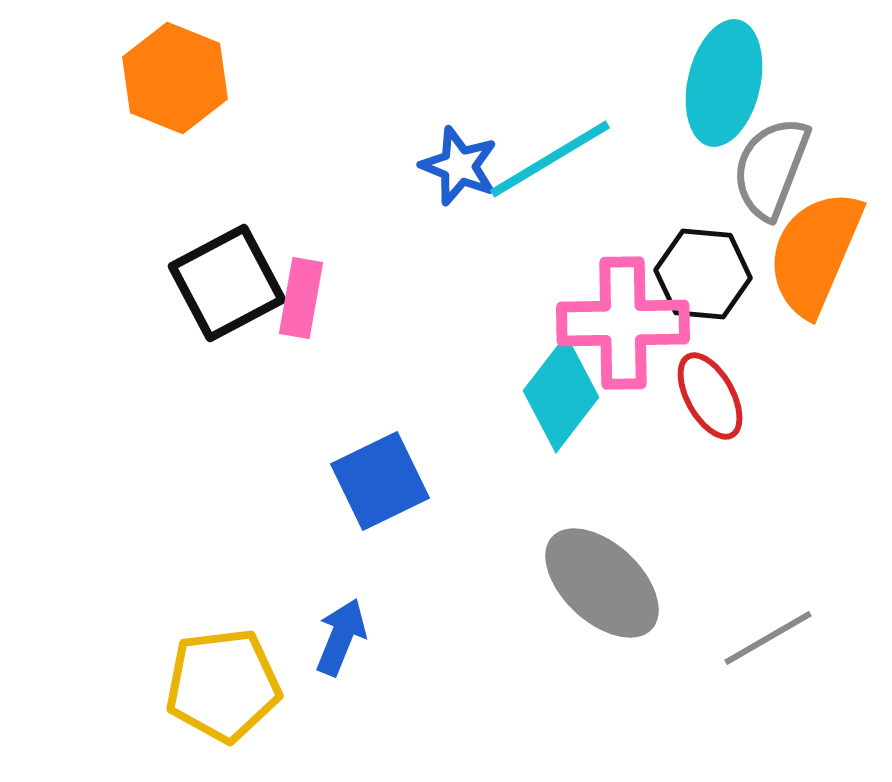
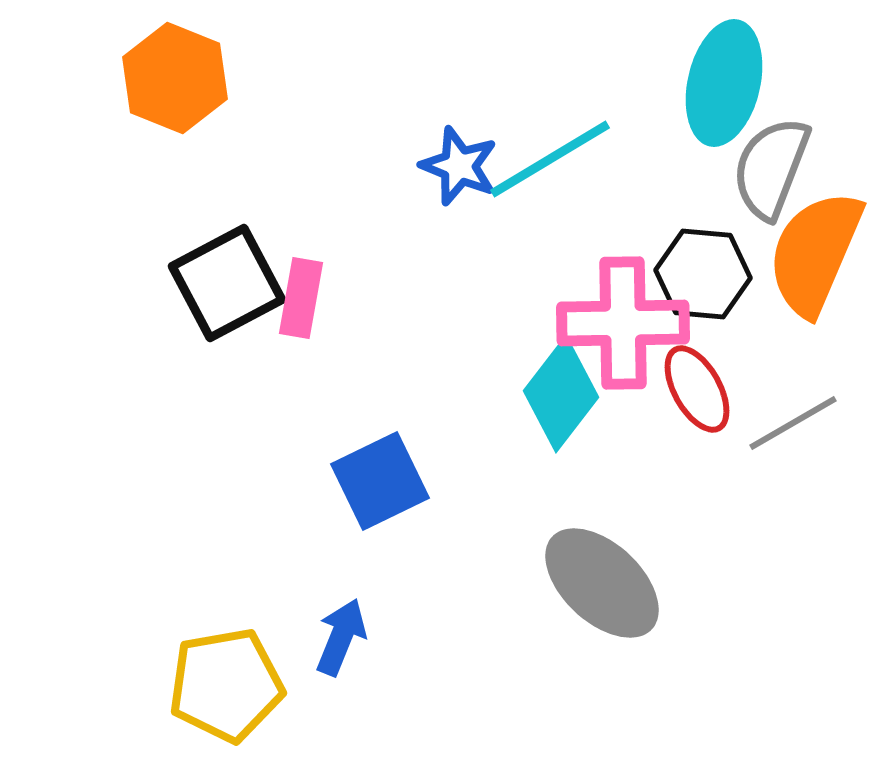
red ellipse: moved 13 px left, 7 px up
gray line: moved 25 px right, 215 px up
yellow pentagon: moved 3 px right; rotated 3 degrees counterclockwise
